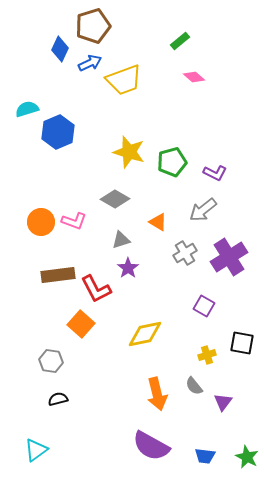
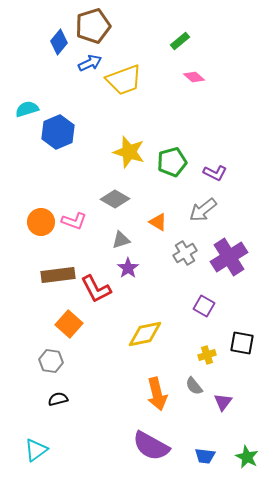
blue diamond: moved 1 px left, 7 px up; rotated 15 degrees clockwise
orange square: moved 12 px left
